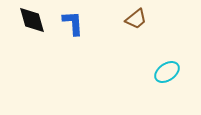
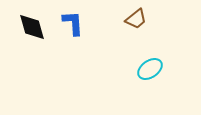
black diamond: moved 7 px down
cyan ellipse: moved 17 px left, 3 px up
